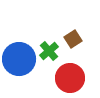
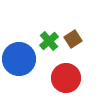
green cross: moved 10 px up
red circle: moved 4 px left
